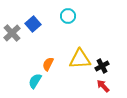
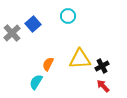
cyan semicircle: moved 1 px right, 1 px down
